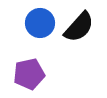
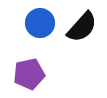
black semicircle: moved 3 px right
